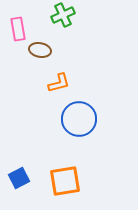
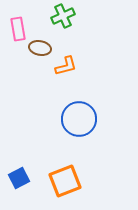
green cross: moved 1 px down
brown ellipse: moved 2 px up
orange L-shape: moved 7 px right, 17 px up
orange square: rotated 12 degrees counterclockwise
